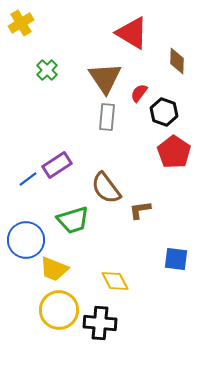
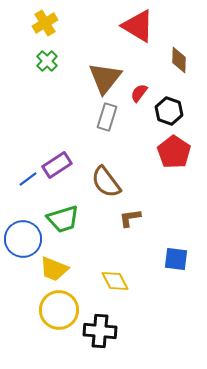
yellow cross: moved 24 px right
red triangle: moved 6 px right, 7 px up
brown diamond: moved 2 px right, 1 px up
green cross: moved 9 px up
brown triangle: rotated 12 degrees clockwise
black hexagon: moved 5 px right, 1 px up
gray rectangle: rotated 12 degrees clockwise
brown semicircle: moved 6 px up
brown L-shape: moved 10 px left, 8 px down
green trapezoid: moved 10 px left, 1 px up
blue circle: moved 3 px left, 1 px up
black cross: moved 8 px down
